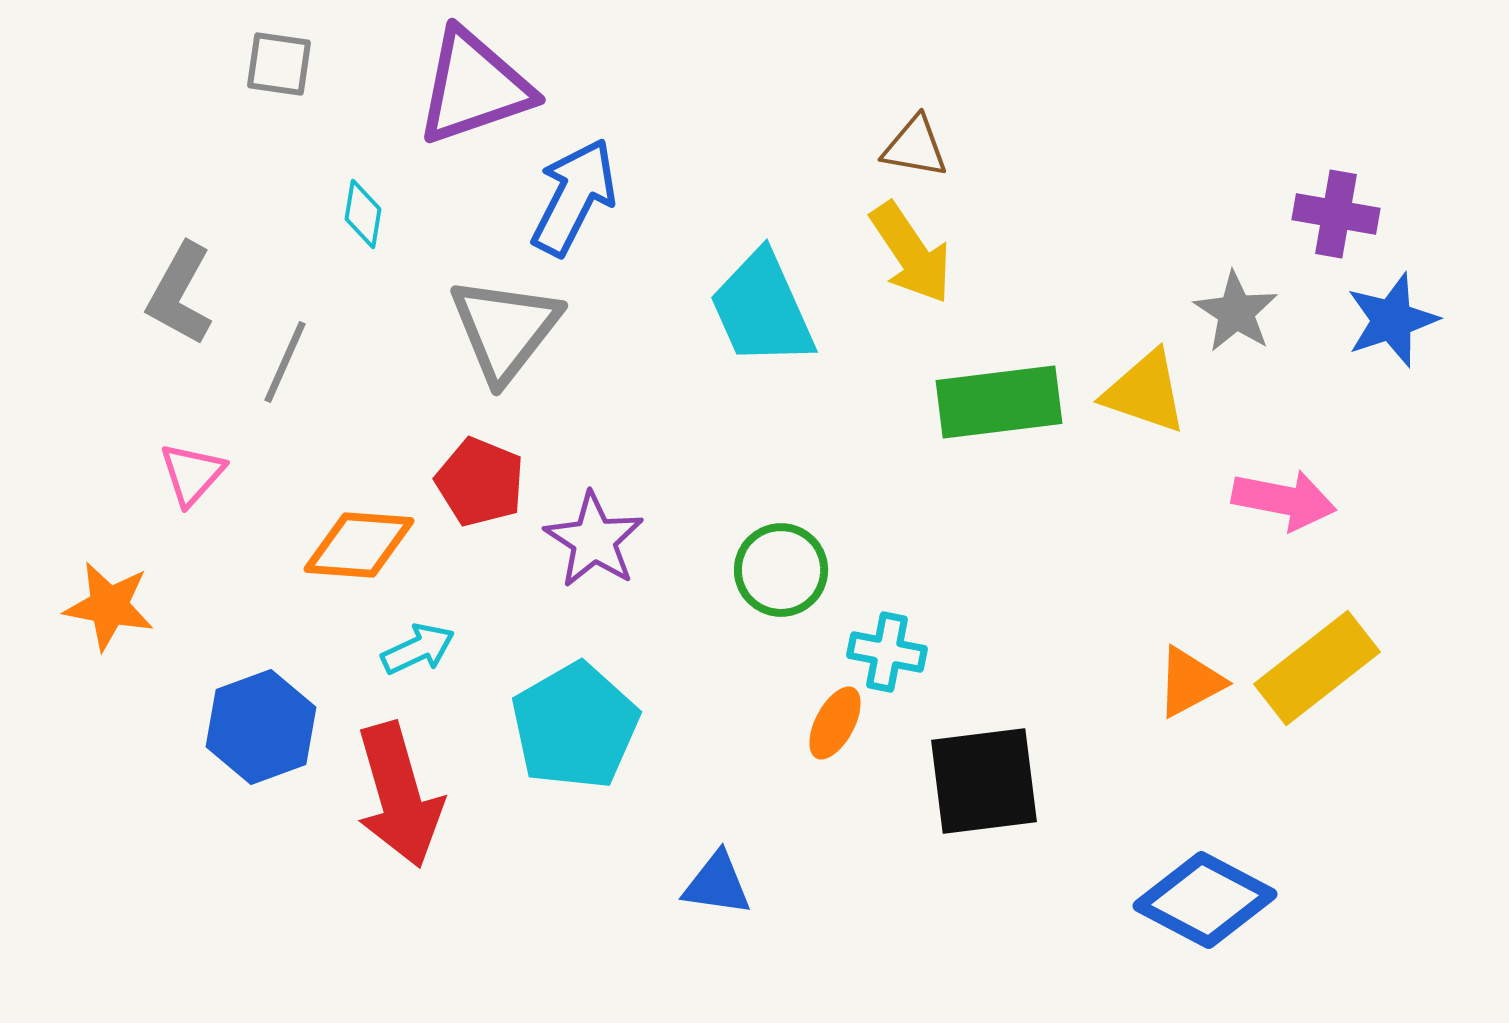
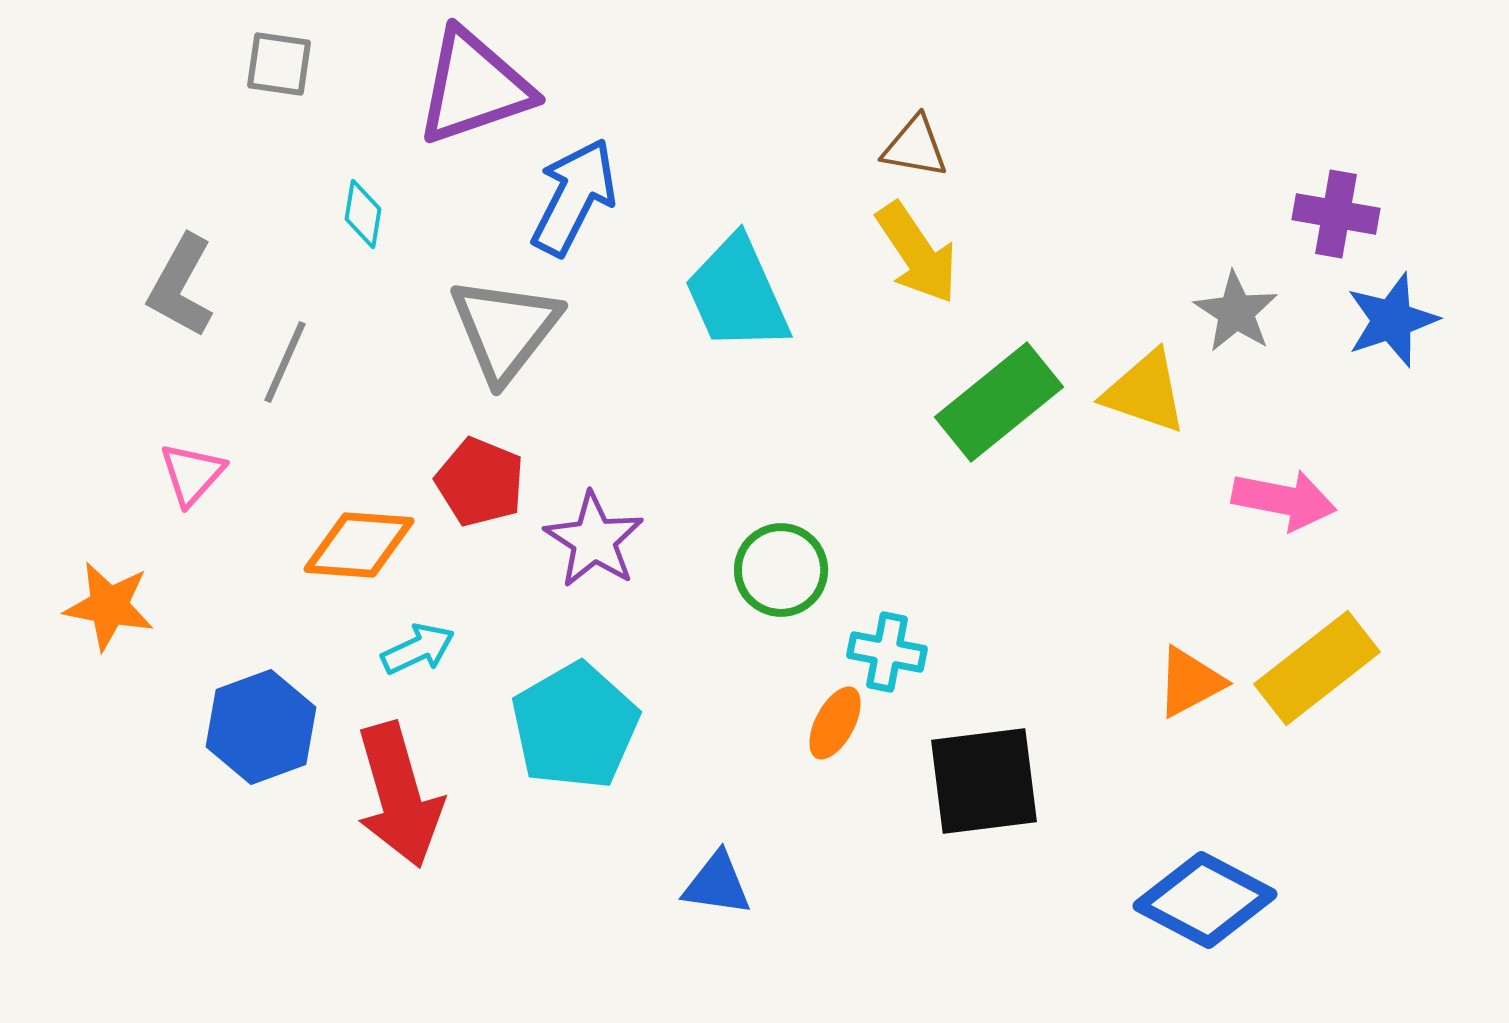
yellow arrow: moved 6 px right
gray L-shape: moved 1 px right, 8 px up
cyan trapezoid: moved 25 px left, 15 px up
green rectangle: rotated 32 degrees counterclockwise
